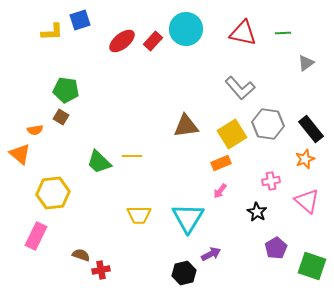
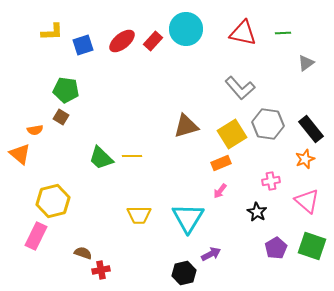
blue square: moved 3 px right, 25 px down
brown triangle: rotated 8 degrees counterclockwise
green trapezoid: moved 2 px right, 4 px up
yellow hexagon: moved 8 px down; rotated 8 degrees counterclockwise
brown semicircle: moved 2 px right, 2 px up
green square: moved 20 px up
